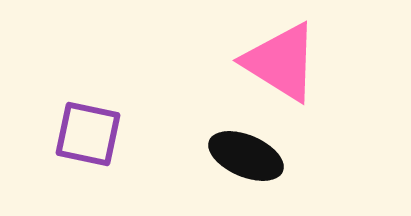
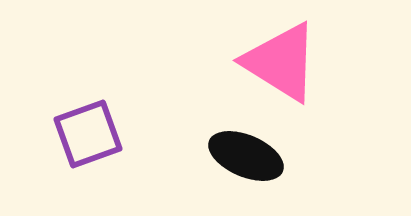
purple square: rotated 32 degrees counterclockwise
